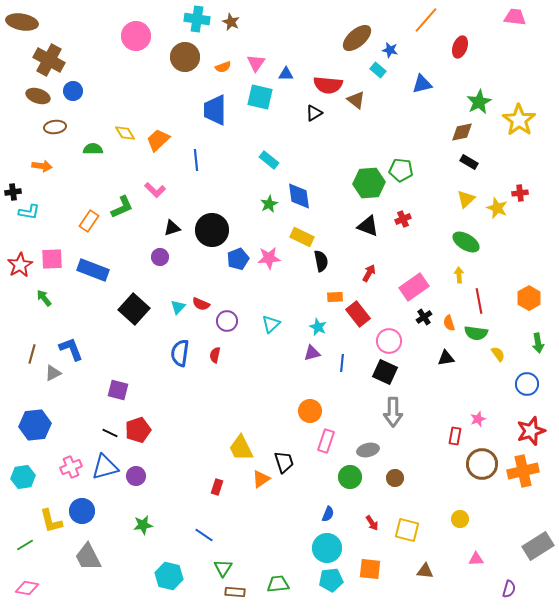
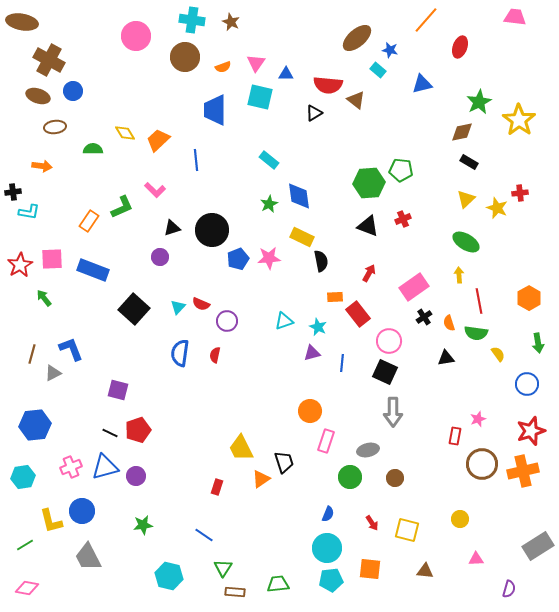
cyan cross at (197, 19): moved 5 px left, 1 px down
cyan triangle at (271, 324): moved 13 px right, 3 px up; rotated 24 degrees clockwise
